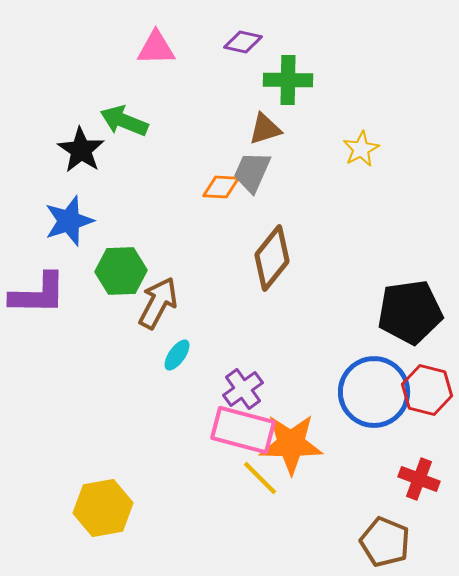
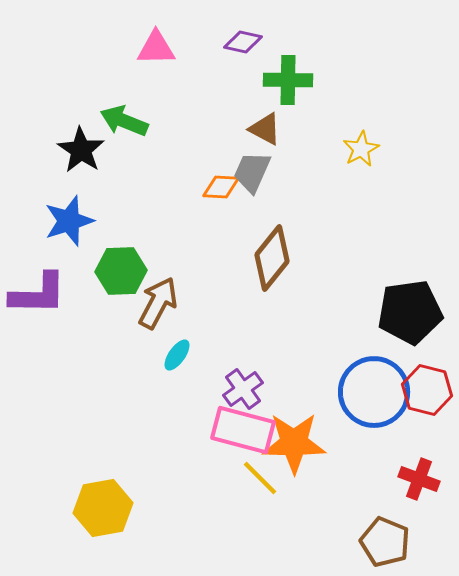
brown triangle: rotated 45 degrees clockwise
orange star: moved 3 px right, 1 px up
